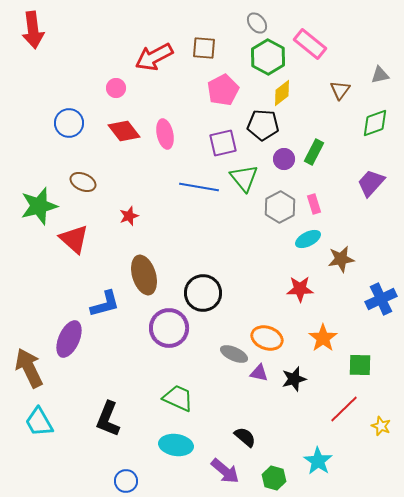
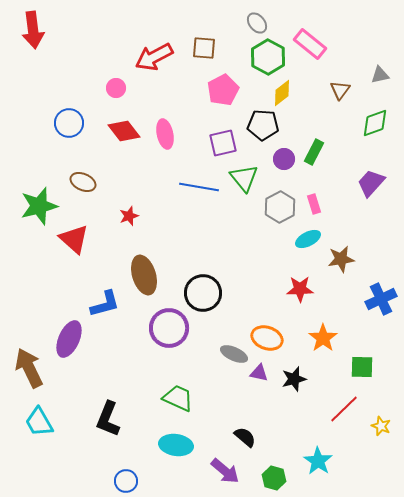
green square at (360, 365): moved 2 px right, 2 px down
